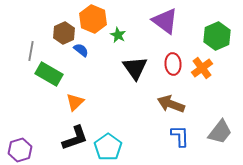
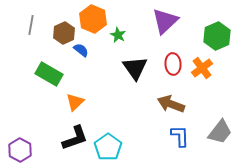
purple triangle: rotated 40 degrees clockwise
gray line: moved 26 px up
purple hexagon: rotated 15 degrees counterclockwise
